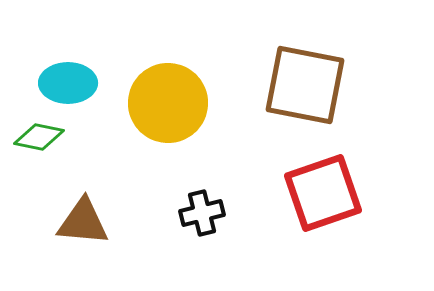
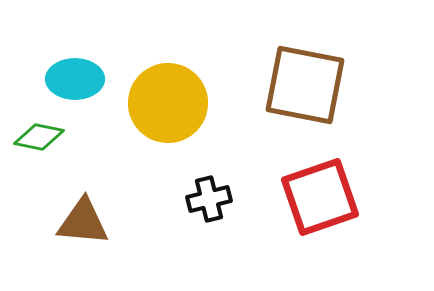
cyan ellipse: moved 7 px right, 4 px up
red square: moved 3 px left, 4 px down
black cross: moved 7 px right, 14 px up
